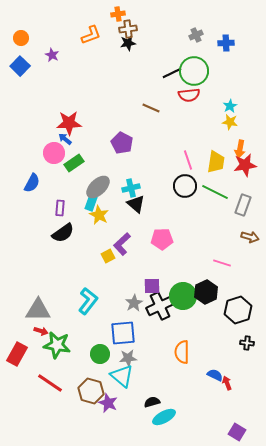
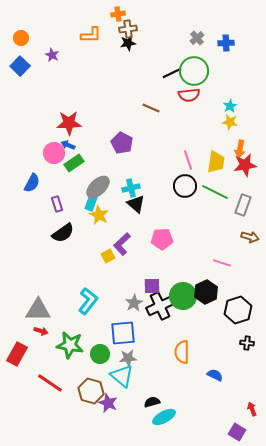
orange L-shape at (91, 35): rotated 20 degrees clockwise
gray cross at (196, 35): moved 1 px right, 3 px down; rotated 16 degrees counterclockwise
blue arrow at (65, 139): moved 3 px right, 6 px down; rotated 16 degrees counterclockwise
purple rectangle at (60, 208): moved 3 px left, 4 px up; rotated 21 degrees counterclockwise
green star at (57, 345): moved 13 px right
red arrow at (227, 383): moved 25 px right, 26 px down
